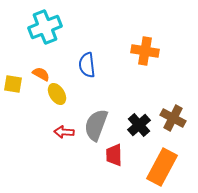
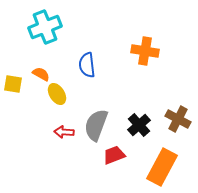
brown cross: moved 5 px right, 1 px down
red trapezoid: rotated 70 degrees clockwise
